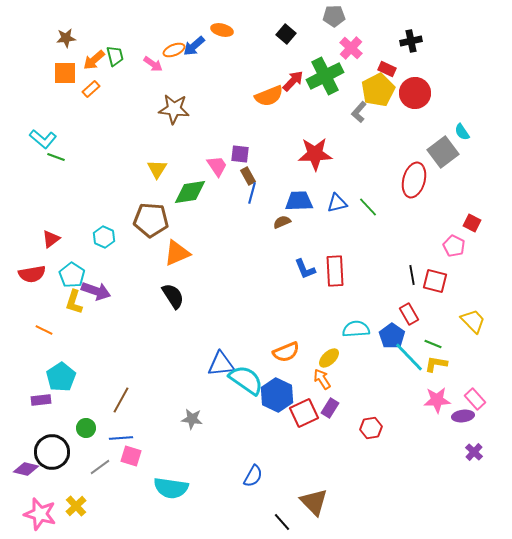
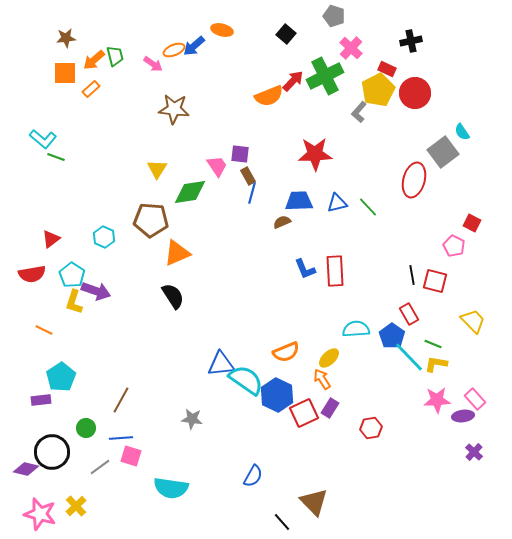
gray pentagon at (334, 16): rotated 20 degrees clockwise
